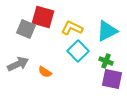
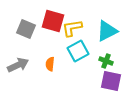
red square: moved 10 px right, 4 px down
yellow L-shape: rotated 35 degrees counterclockwise
cyan square: rotated 15 degrees clockwise
gray arrow: moved 1 px down
orange semicircle: moved 5 px right, 8 px up; rotated 64 degrees clockwise
purple square: moved 1 px left, 2 px down
